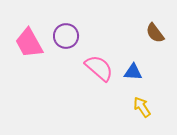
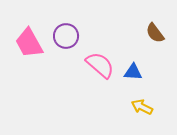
pink semicircle: moved 1 px right, 3 px up
yellow arrow: rotated 30 degrees counterclockwise
